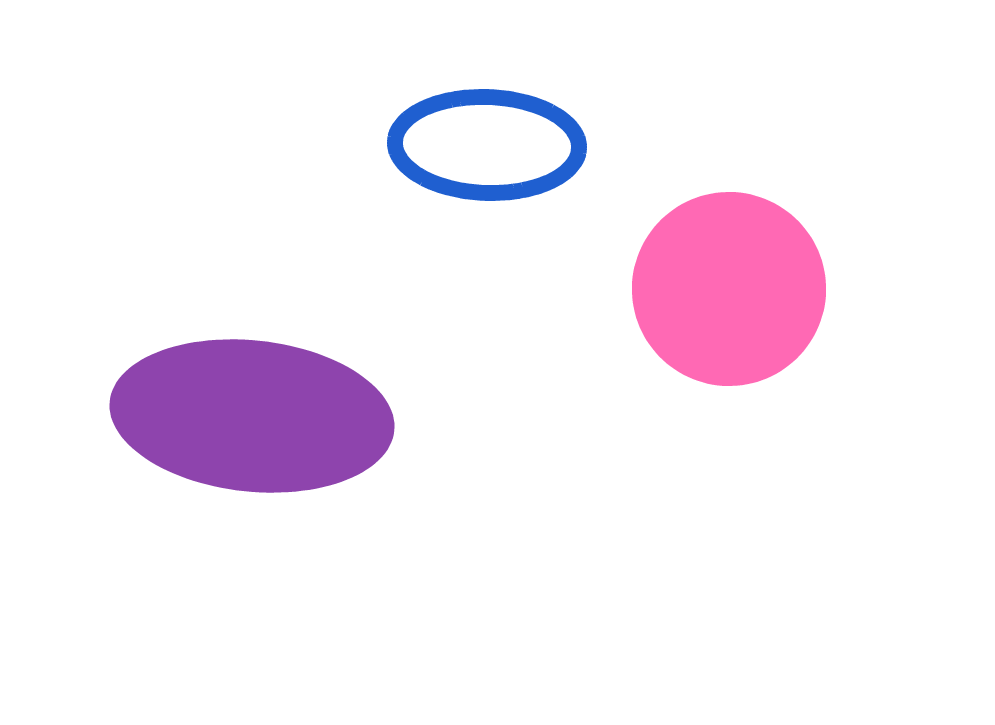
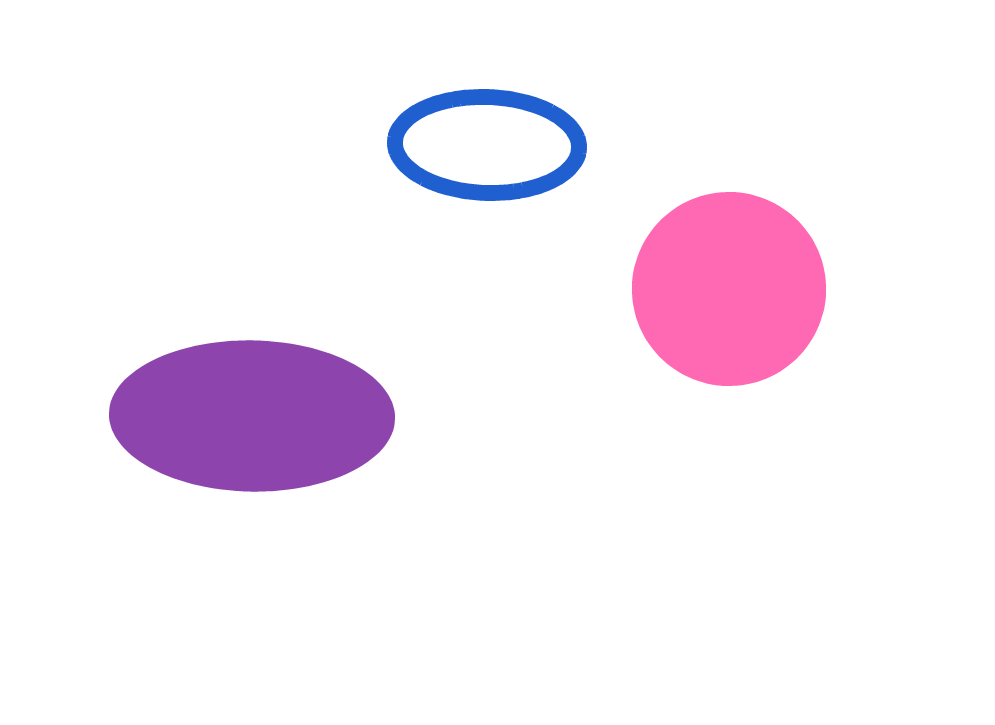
purple ellipse: rotated 5 degrees counterclockwise
